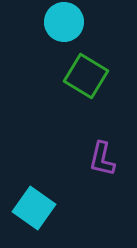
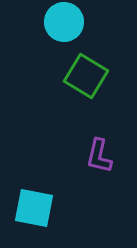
purple L-shape: moved 3 px left, 3 px up
cyan square: rotated 24 degrees counterclockwise
